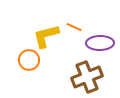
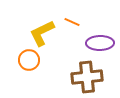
orange line: moved 2 px left, 5 px up
yellow L-shape: moved 4 px left, 3 px up; rotated 12 degrees counterclockwise
brown cross: rotated 16 degrees clockwise
